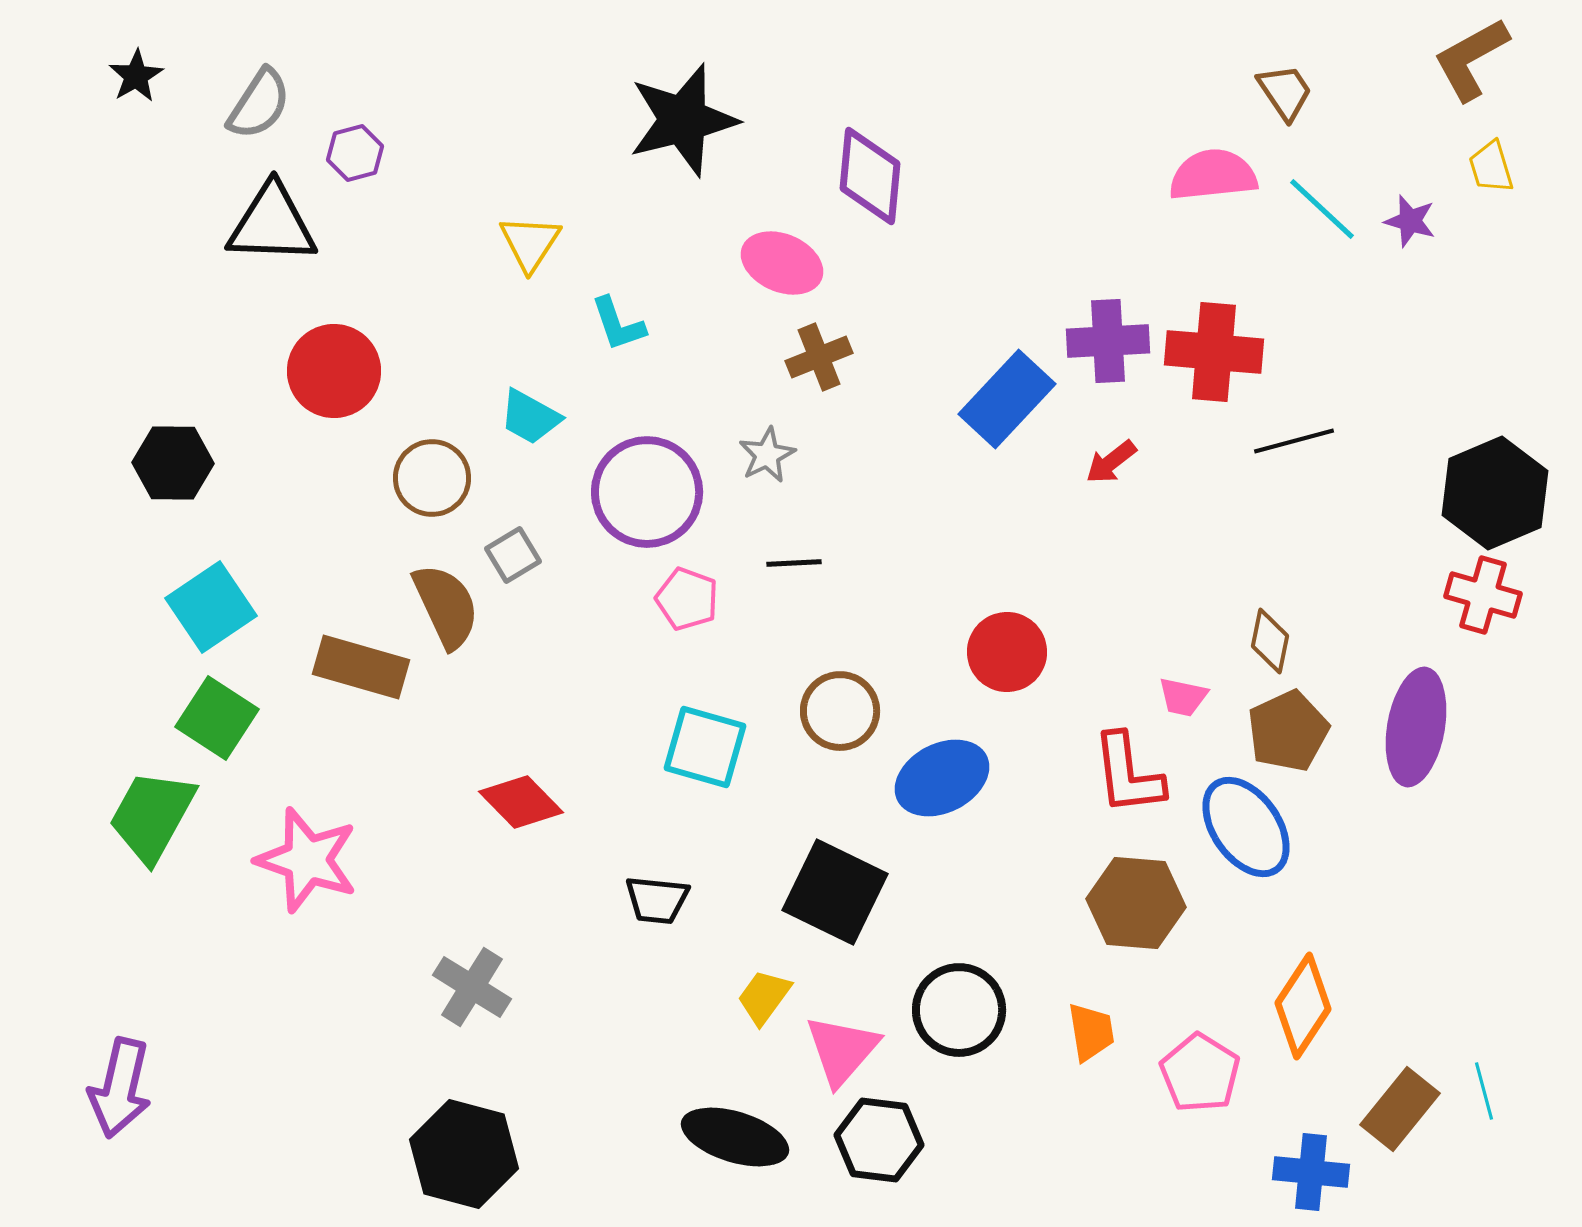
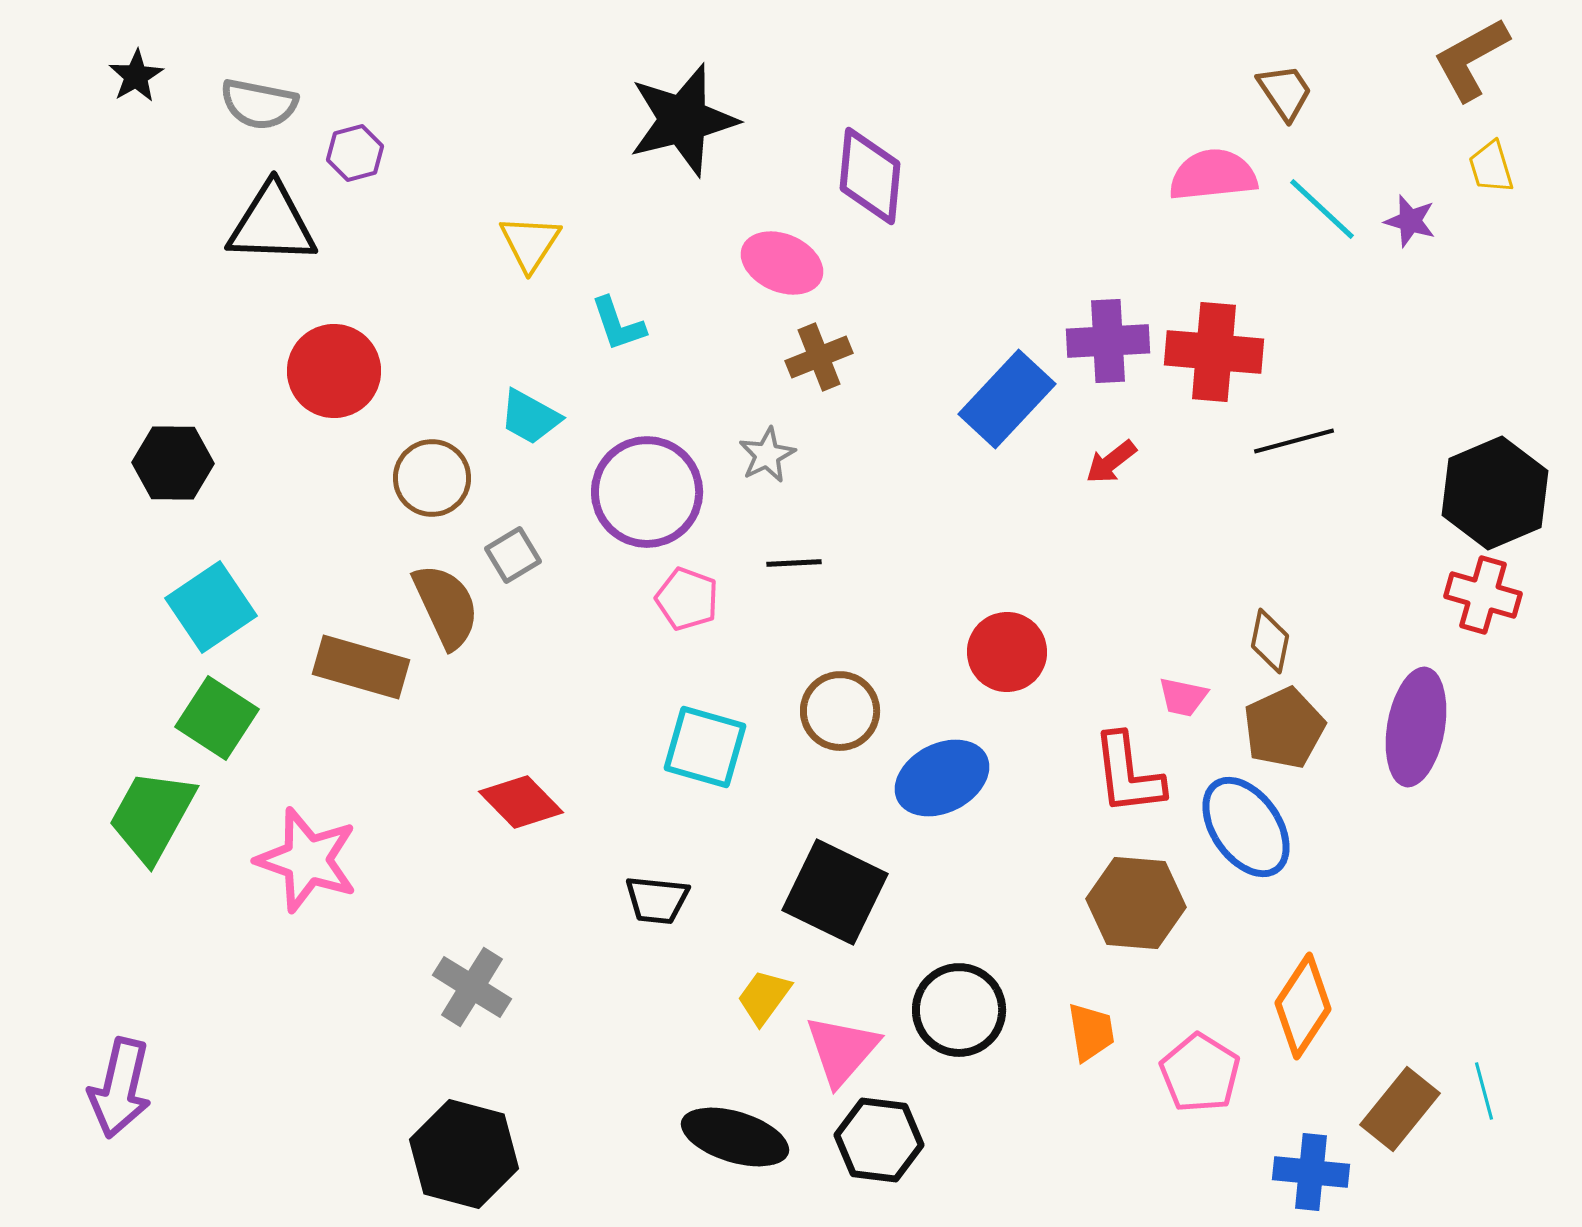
gray semicircle at (259, 104): rotated 68 degrees clockwise
brown pentagon at (1288, 731): moved 4 px left, 3 px up
